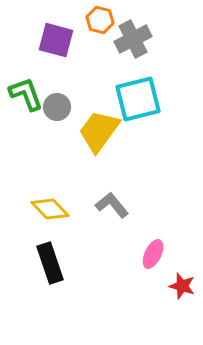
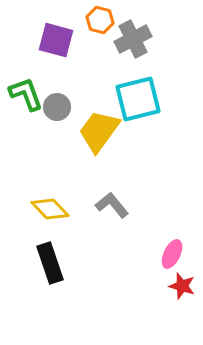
pink ellipse: moved 19 px right
